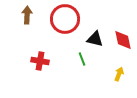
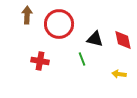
red circle: moved 6 px left, 5 px down
yellow arrow: rotated 104 degrees counterclockwise
